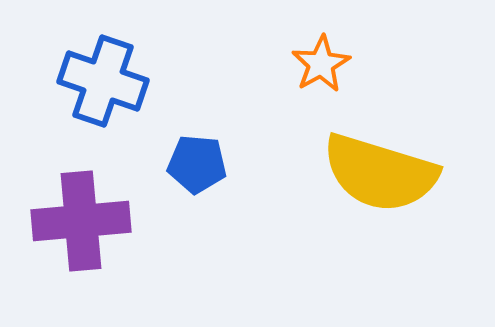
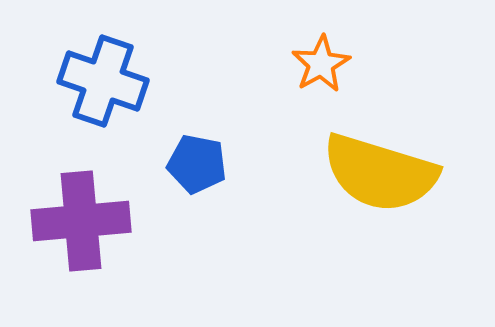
blue pentagon: rotated 6 degrees clockwise
